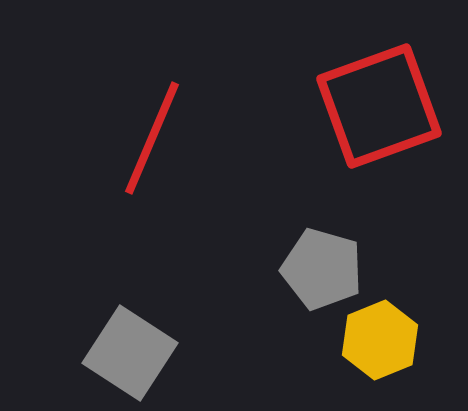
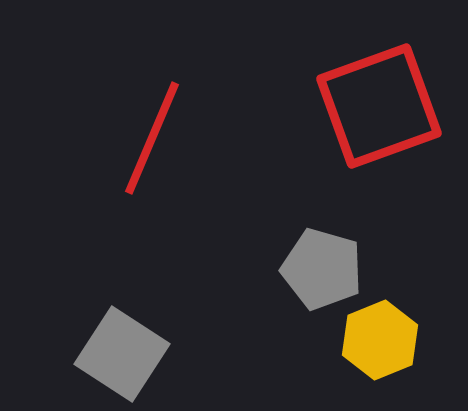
gray square: moved 8 px left, 1 px down
